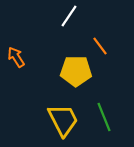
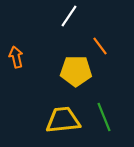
orange arrow: rotated 20 degrees clockwise
yellow trapezoid: rotated 69 degrees counterclockwise
